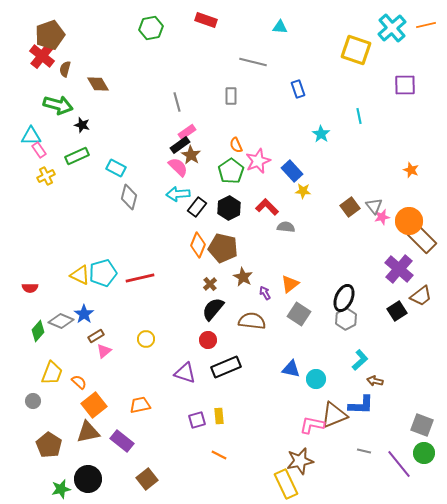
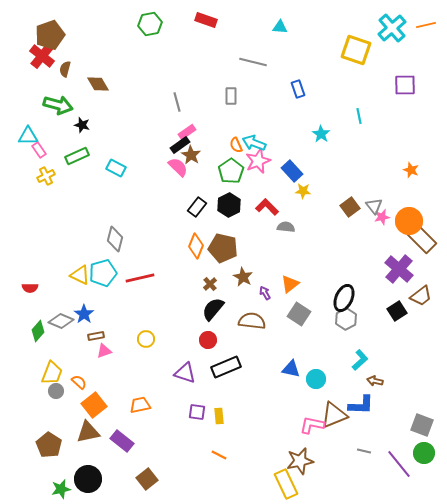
green hexagon at (151, 28): moved 1 px left, 4 px up
cyan triangle at (31, 136): moved 3 px left
cyan arrow at (178, 194): moved 76 px right, 51 px up; rotated 25 degrees clockwise
gray diamond at (129, 197): moved 14 px left, 42 px down
black hexagon at (229, 208): moved 3 px up
orange diamond at (198, 245): moved 2 px left, 1 px down
brown rectangle at (96, 336): rotated 21 degrees clockwise
pink triangle at (104, 351): rotated 21 degrees clockwise
gray circle at (33, 401): moved 23 px right, 10 px up
purple square at (197, 420): moved 8 px up; rotated 24 degrees clockwise
